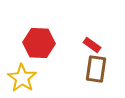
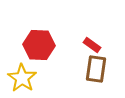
red hexagon: moved 2 px down
